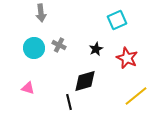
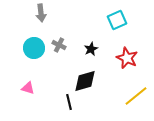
black star: moved 5 px left
